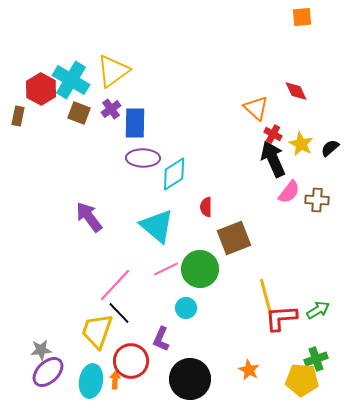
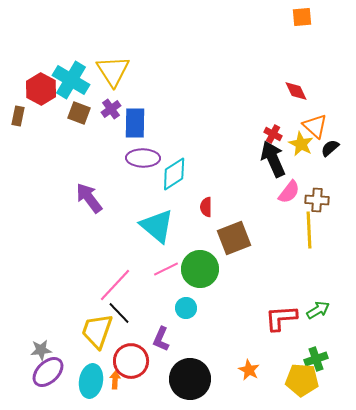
yellow triangle at (113, 71): rotated 27 degrees counterclockwise
orange triangle at (256, 108): moved 59 px right, 18 px down
purple arrow at (89, 217): moved 19 px up
yellow line at (266, 297): moved 43 px right, 67 px up; rotated 12 degrees clockwise
